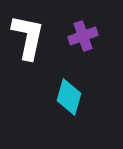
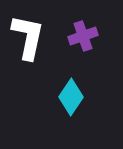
cyan diamond: moved 2 px right; rotated 18 degrees clockwise
